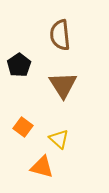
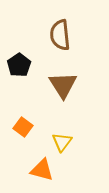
yellow triangle: moved 3 px right, 3 px down; rotated 25 degrees clockwise
orange triangle: moved 3 px down
